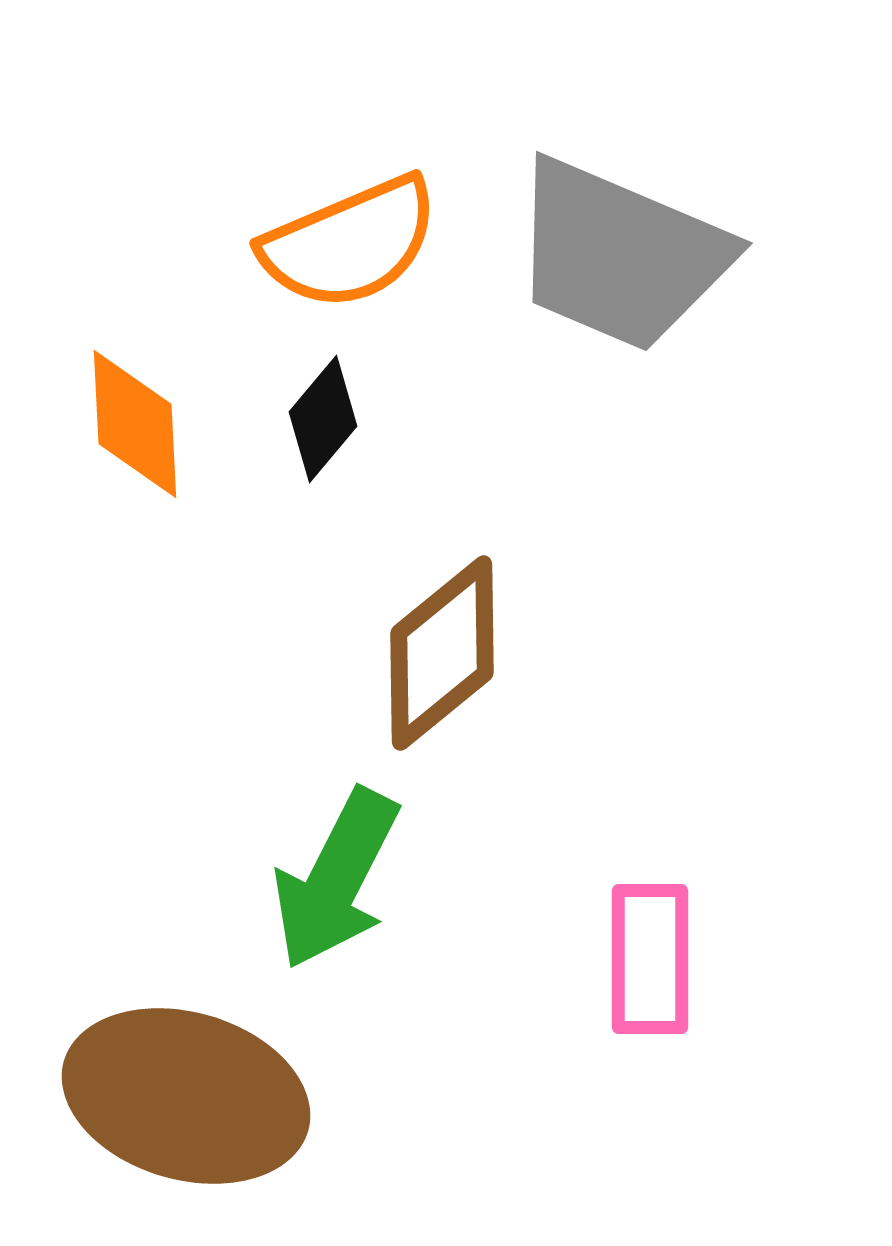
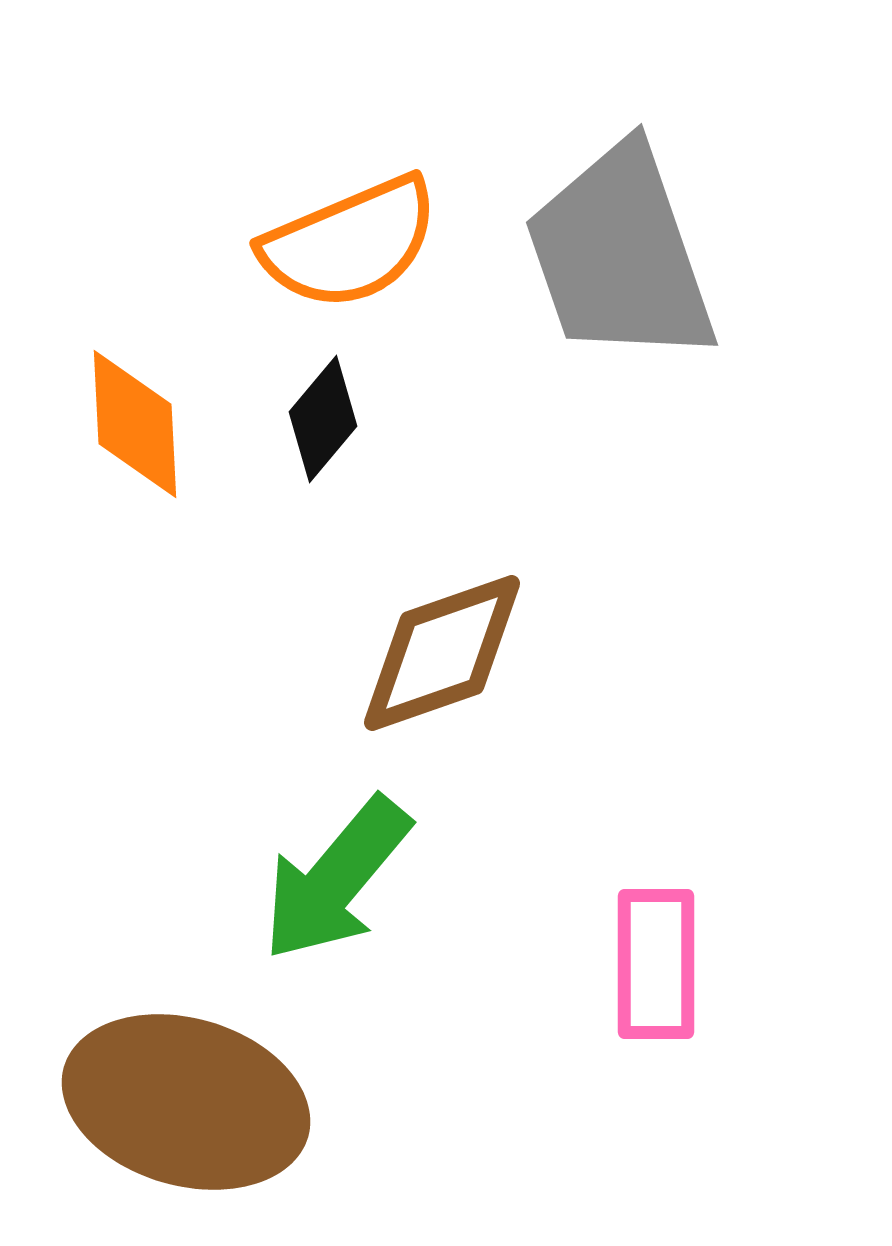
gray trapezoid: rotated 48 degrees clockwise
brown diamond: rotated 20 degrees clockwise
green arrow: rotated 13 degrees clockwise
pink rectangle: moved 6 px right, 5 px down
brown ellipse: moved 6 px down
